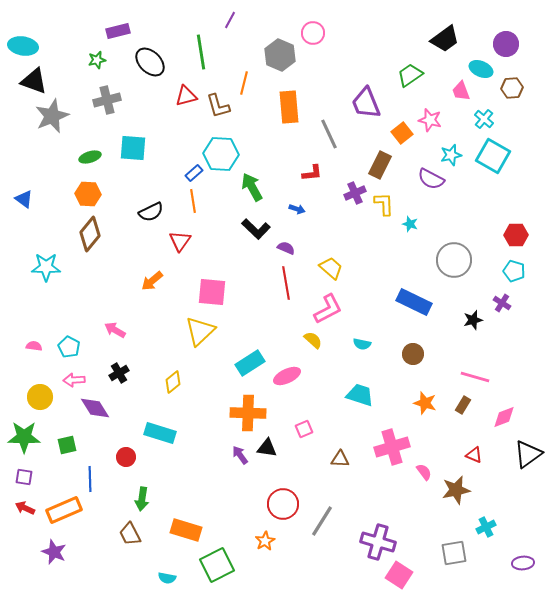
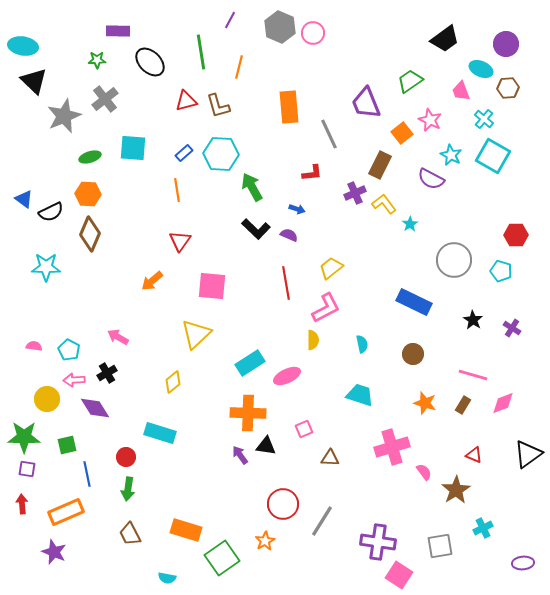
purple rectangle at (118, 31): rotated 15 degrees clockwise
gray hexagon at (280, 55): moved 28 px up
green star at (97, 60): rotated 12 degrees clockwise
green trapezoid at (410, 75): moved 6 px down
black triangle at (34, 81): rotated 24 degrees clockwise
orange line at (244, 83): moved 5 px left, 16 px up
brown hexagon at (512, 88): moved 4 px left
red triangle at (186, 96): moved 5 px down
gray cross at (107, 100): moved 2 px left, 1 px up; rotated 24 degrees counterclockwise
gray star at (52, 116): moved 12 px right
pink star at (430, 120): rotated 10 degrees clockwise
cyan star at (451, 155): rotated 30 degrees counterclockwise
blue rectangle at (194, 173): moved 10 px left, 20 px up
orange line at (193, 201): moved 16 px left, 11 px up
yellow L-shape at (384, 204): rotated 35 degrees counterclockwise
black semicircle at (151, 212): moved 100 px left
cyan star at (410, 224): rotated 21 degrees clockwise
brown diamond at (90, 234): rotated 16 degrees counterclockwise
purple semicircle at (286, 248): moved 3 px right, 13 px up
yellow trapezoid at (331, 268): rotated 80 degrees counterclockwise
cyan pentagon at (514, 271): moved 13 px left
pink square at (212, 292): moved 6 px up
purple cross at (502, 303): moved 10 px right, 25 px down
pink L-shape at (328, 309): moved 2 px left, 1 px up
black star at (473, 320): rotated 24 degrees counterclockwise
pink arrow at (115, 330): moved 3 px right, 7 px down
yellow triangle at (200, 331): moved 4 px left, 3 px down
yellow semicircle at (313, 340): rotated 48 degrees clockwise
cyan semicircle at (362, 344): rotated 114 degrees counterclockwise
cyan pentagon at (69, 347): moved 3 px down
black cross at (119, 373): moved 12 px left
pink line at (475, 377): moved 2 px left, 2 px up
yellow circle at (40, 397): moved 7 px right, 2 px down
pink diamond at (504, 417): moved 1 px left, 14 px up
black triangle at (267, 448): moved 1 px left, 2 px up
brown triangle at (340, 459): moved 10 px left, 1 px up
purple square at (24, 477): moved 3 px right, 8 px up
blue line at (90, 479): moved 3 px left, 5 px up; rotated 10 degrees counterclockwise
brown star at (456, 490): rotated 20 degrees counterclockwise
green arrow at (142, 499): moved 14 px left, 10 px up
red arrow at (25, 508): moved 3 px left, 4 px up; rotated 60 degrees clockwise
orange rectangle at (64, 510): moved 2 px right, 2 px down
cyan cross at (486, 527): moved 3 px left, 1 px down
purple cross at (378, 542): rotated 8 degrees counterclockwise
gray square at (454, 553): moved 14 px left, 7 px up
green square at (217, 565): moved 5 px right, 7 px up; rotated 8 degrees counterclockwise
